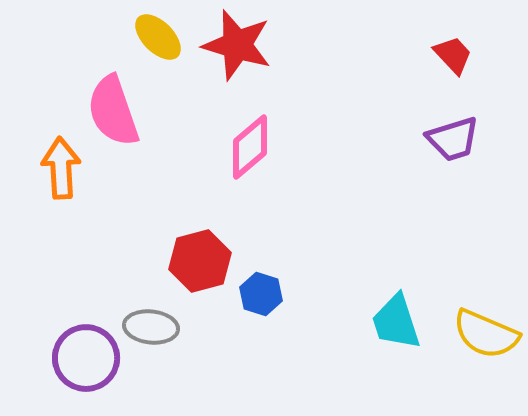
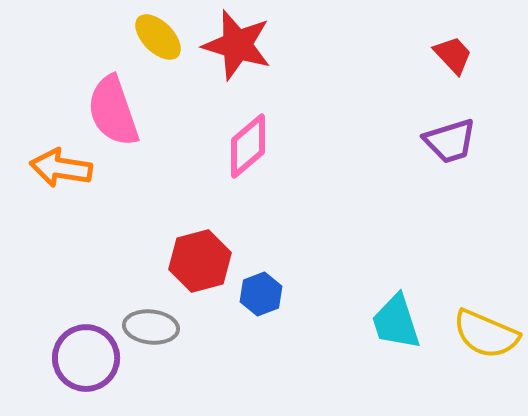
purple trapezoid: moved 3 px left, 2 px down
pink diamond: moved 2 px left, 1 px up
orange arrow: rotated 78 degrees counterclockwise
blue hexagon: rotated 21 degrees clockwise
